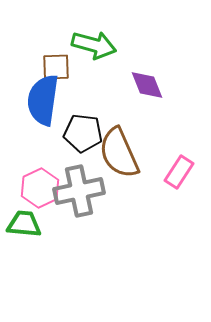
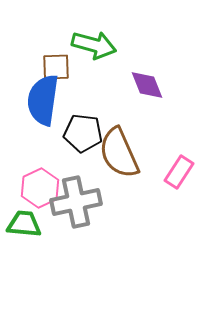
gray cross: moved 3 px left, 11 px down
